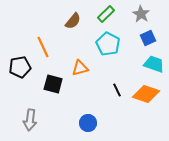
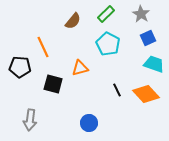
black pentagon: rotated 15 degrees clockwise
orange diamond: rotated 28 degrees clockwise
blue circle: moved 1 px right
